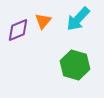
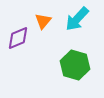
cyan arrow: moved 1 px left
purple diamond: moved 8 px down
